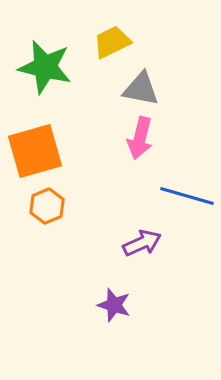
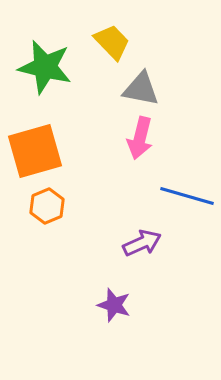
yellow trapezoid: rotated 72 degrees clockwise
